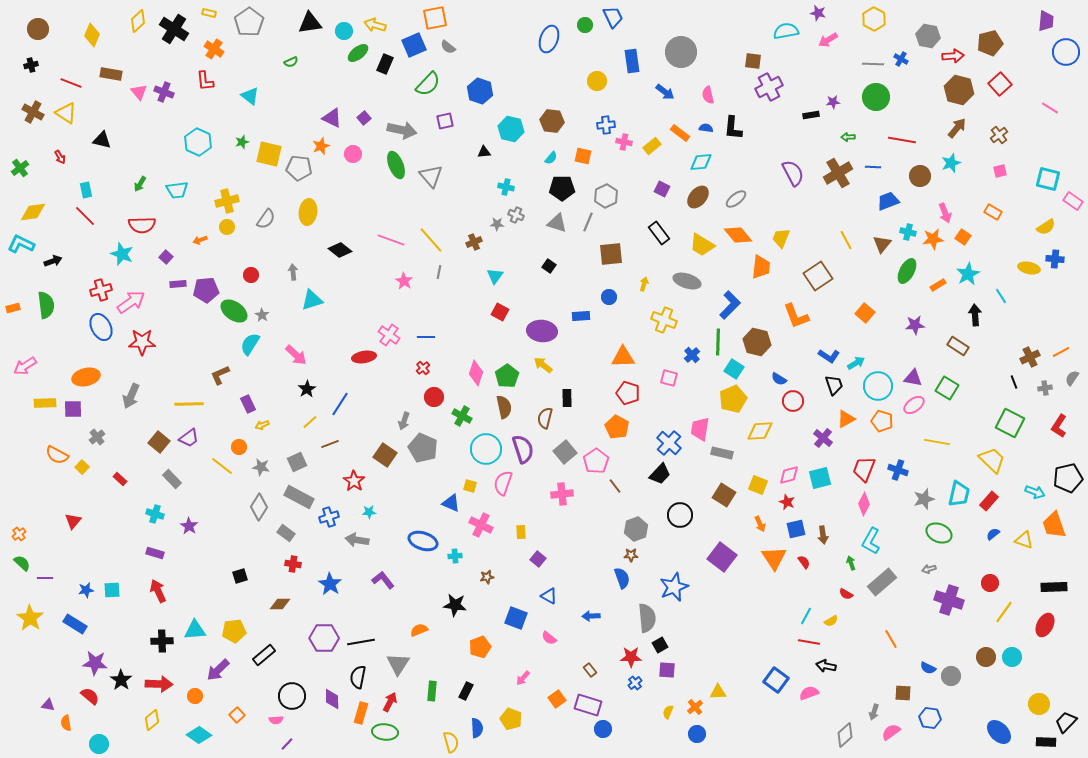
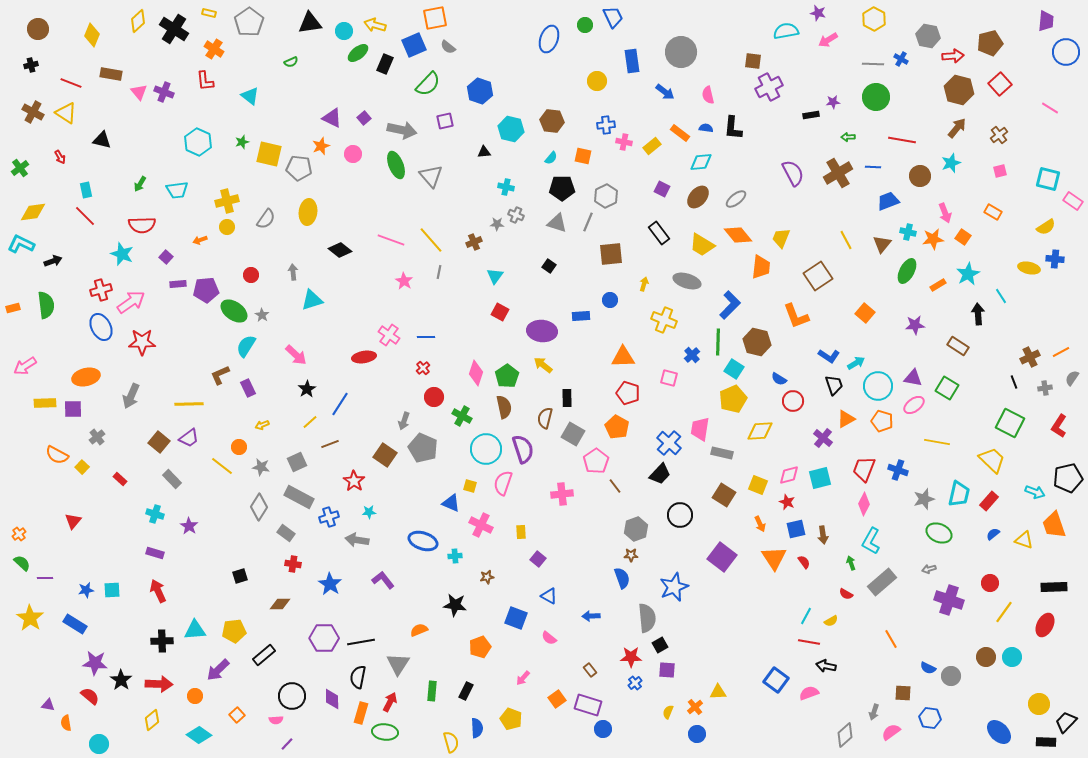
blue circle at (609, 297): moved 1 px right, 3 px down
black arrow at (975, 315): moved 3 px right, 1 px up
cyan semicircle at (250, 344): moved 4 px left, 2 px down
purple rectangle at (248, 404): moved 16 px up
gray square at (565, 452): moved 8 px right, 18 px up; rotated 20 degrees counterclockwise
